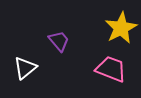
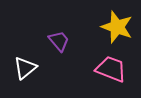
yellow star: moved 4 px left, 1 px up; rotated 24 degrees counterclockwise
